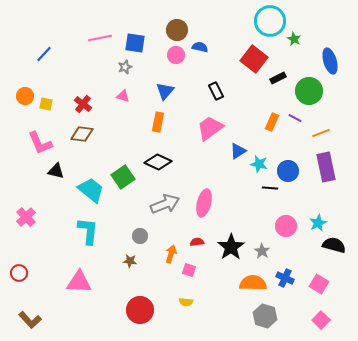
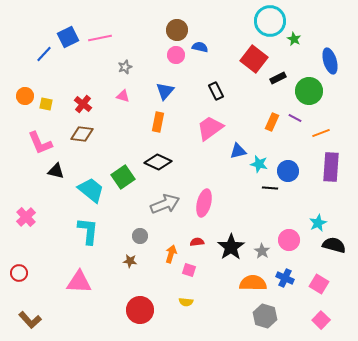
blue square at (135, 43): moved 67 px left, 6 px up; rotated 35 degrees counterclockwise
blue triangle at (238, 151): rotated 18 degrees clockwise
purple rectangle at (326, 167): moved 5 px right; rotated 16 degrees clockwise
pink circle at (286, 226): moved 3 px right, 14 px down
